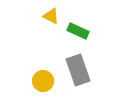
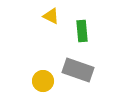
green rectangle: moved 4 px right; rotated 60 degrees clockwise
gray rectangle: rotated 52 degrees counterclockwise
